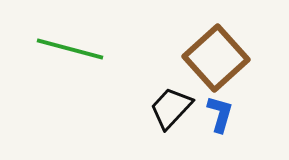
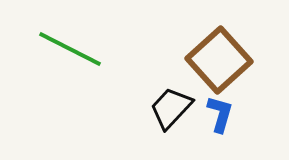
green line: rotated 12 degrees clockwise
brown square: moved 3 px right, 2 px down
